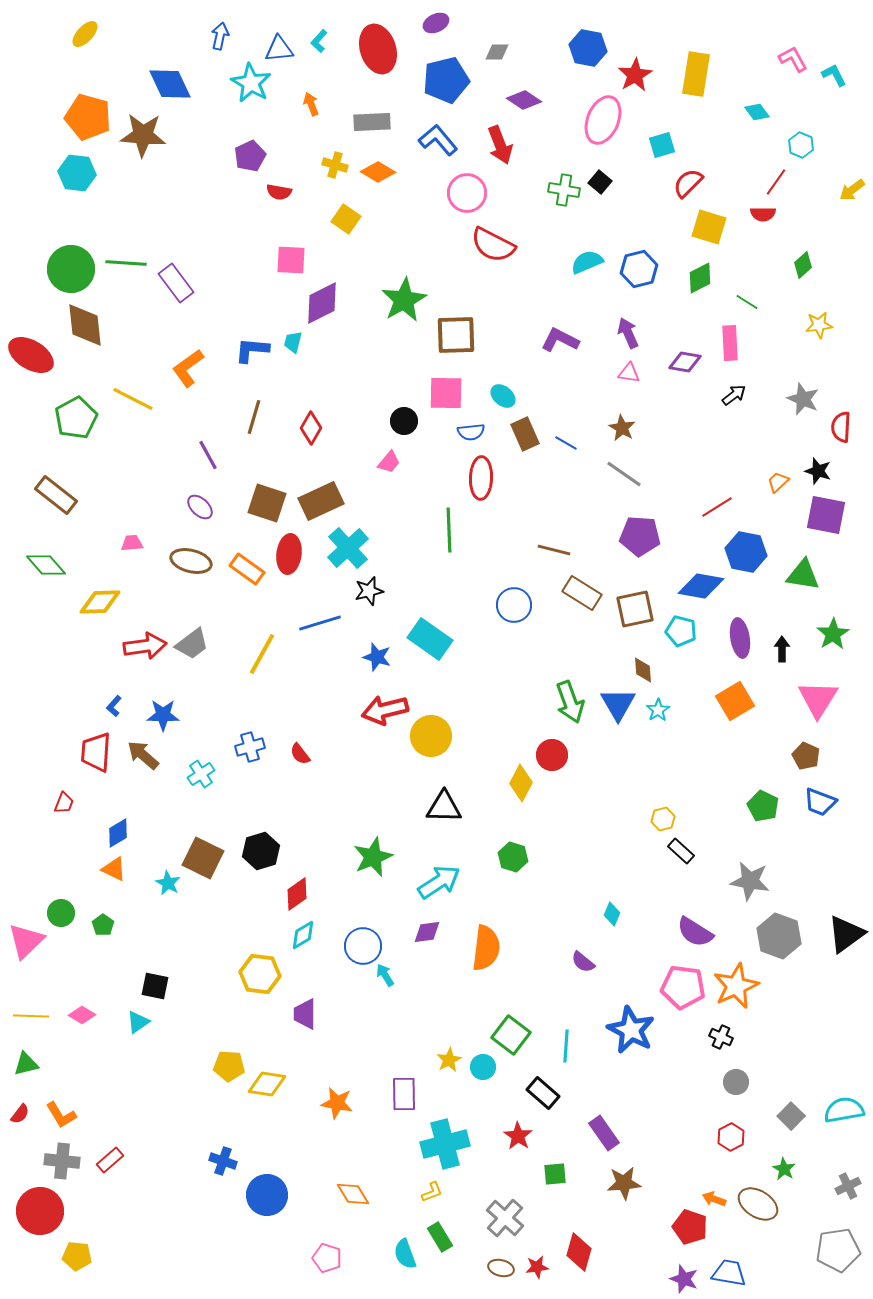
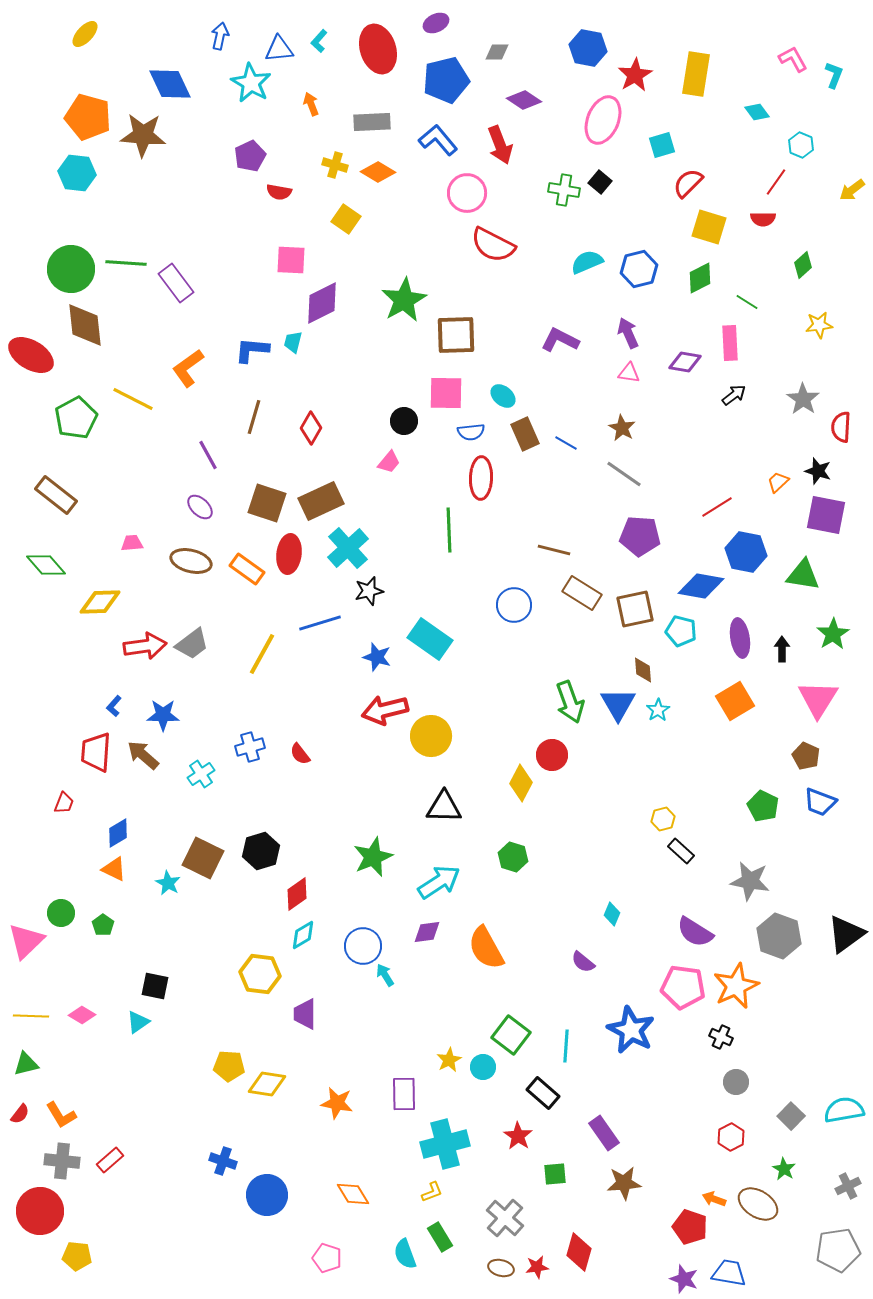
cyan L-shape at (834, 75): rotated 48 degrees clockwise
red semicircle at (763, 214): moved 5 px down
gray star at (803, 399): rotated 12 degrees clockwise
orange semicircle at (486, 948): rotated 144 degrees clockwise
